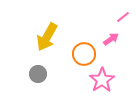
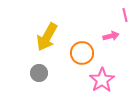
pink line: moved 2 px right, 2 px up; rotated 64 degrees counterclockwise
pink arrow: moved 3 px up; rotated 21 degrees clockwise
orange circle: moved 2 px left, 1 px up
gray circle: moved 1 px right, 1 px up
